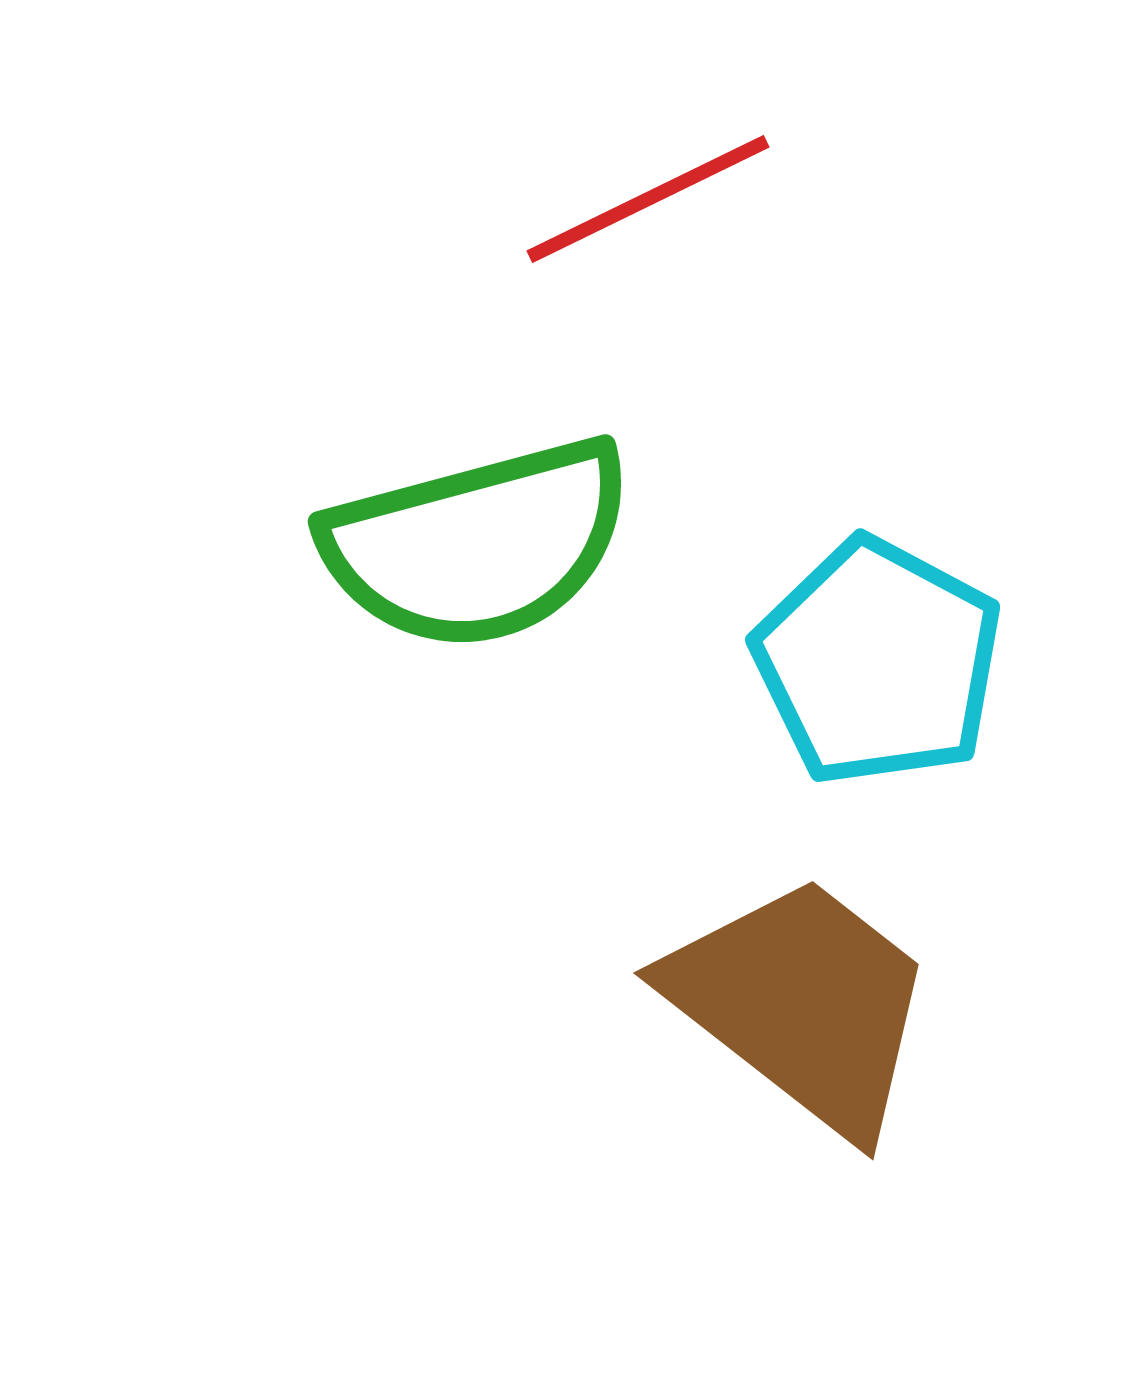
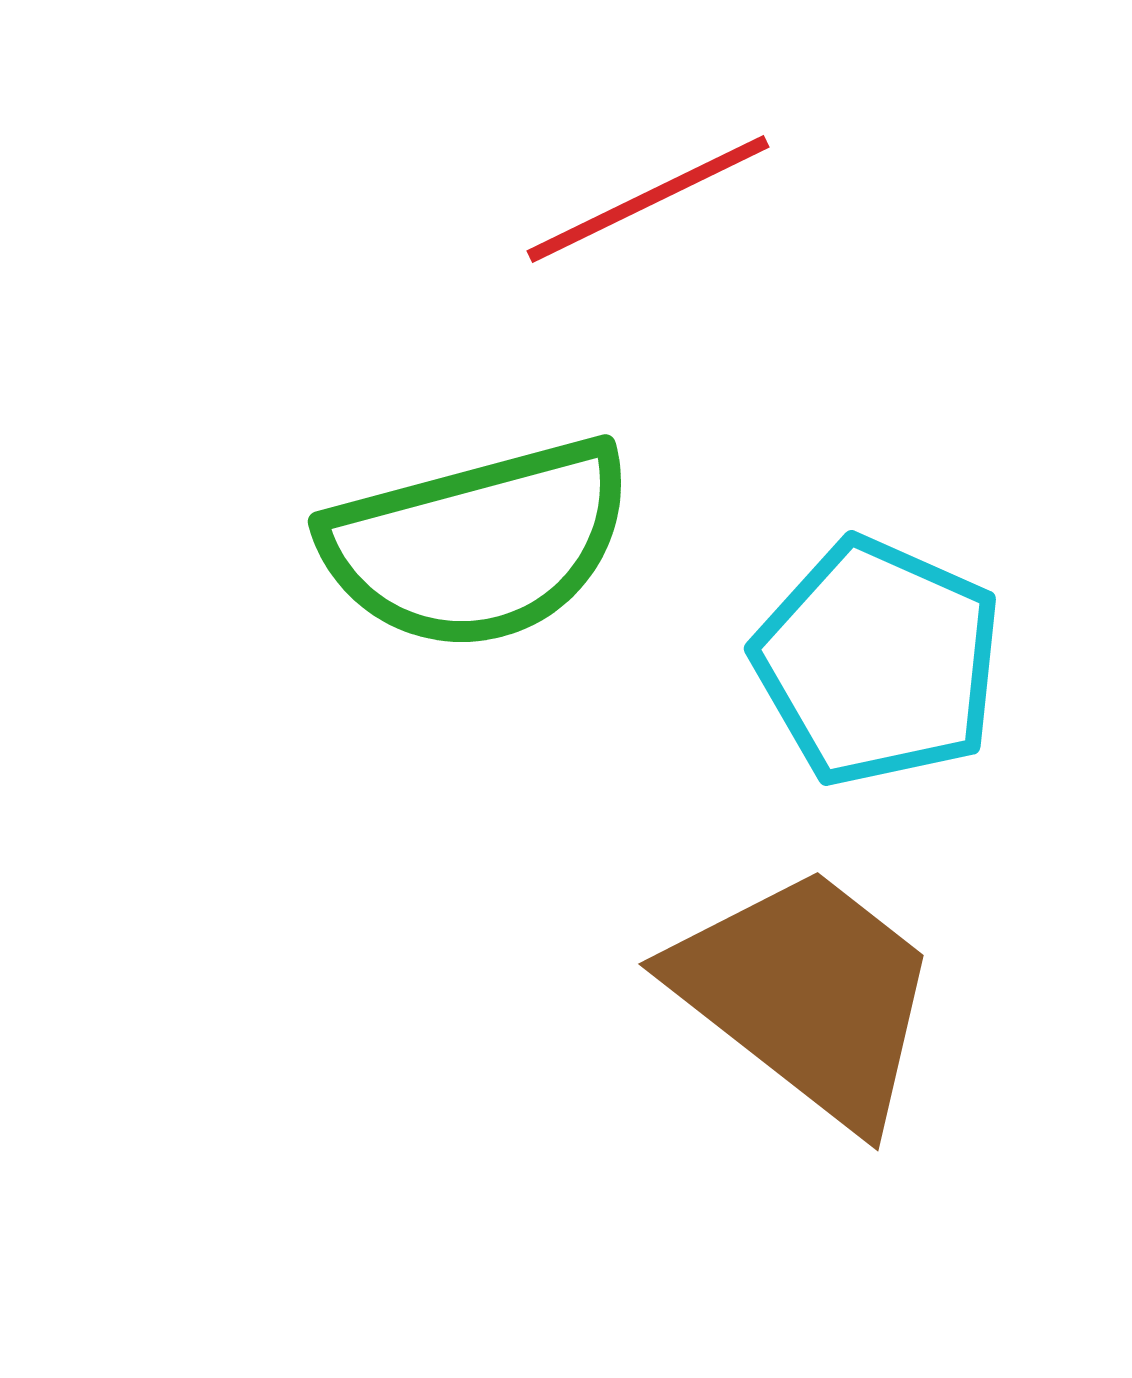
cyan pentagon: rotated 4 degrees counterclockwise
brown trapezoid: moved 5 px right, 9 px up
